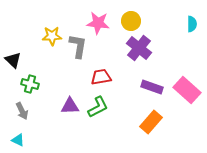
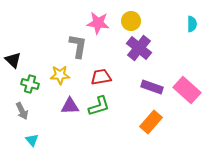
yellow star: moved 8 px right, 39 px down
green L-shape: moved 1 px right, 1 px up; rotated 10 degrees clockwise
cyan triangle: moved 14 px right; rotated 24 degrees clockwise
